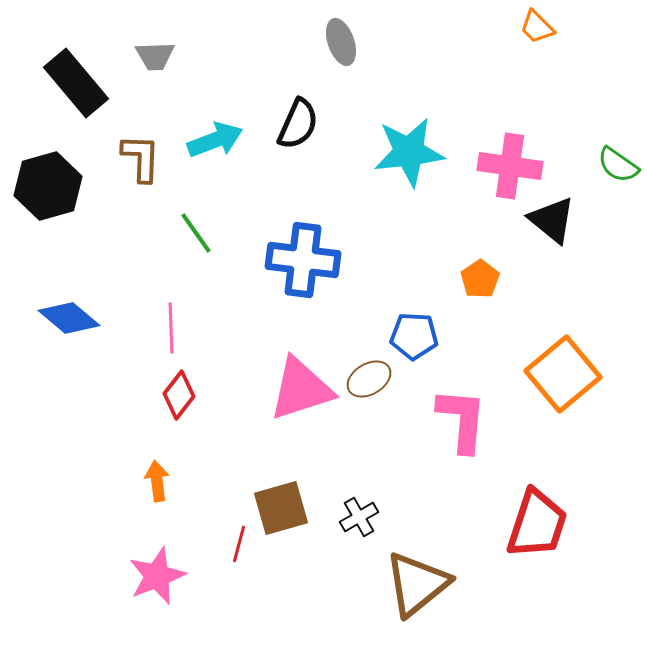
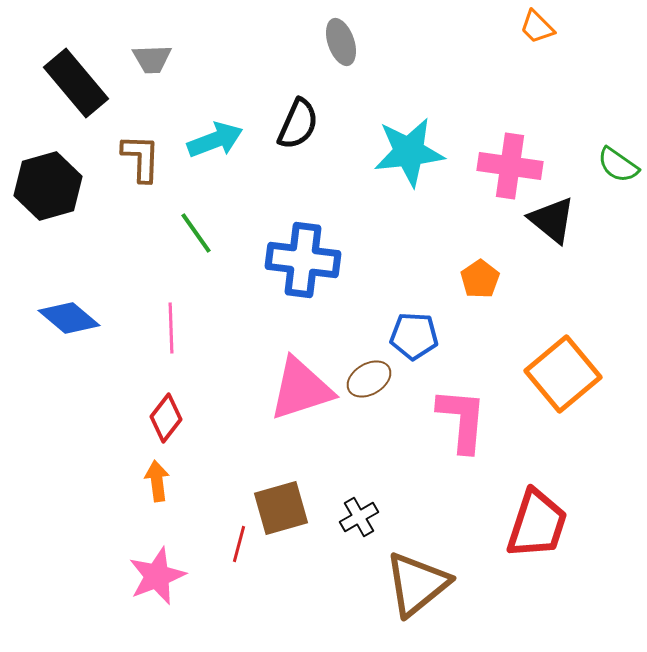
gray trapezoid: moved 3 px left, 3 px down
red diamond: moved 13 px left, 23 px down
